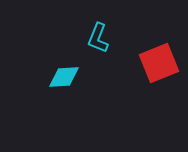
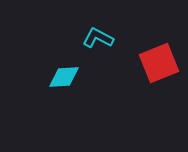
cyan L-shape: rotated 96 degrees clockwise
